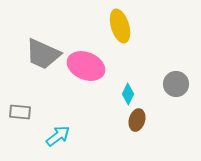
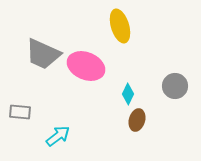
gray circle: moved 1 px left, 2 px down
